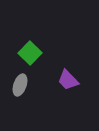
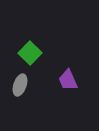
purple trapezoid: rotated 20 degrees clockwise
